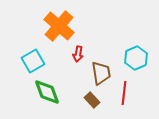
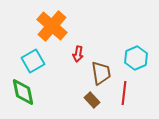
orange cross: moved 7 px left
green diamond: moved 24 px left; rotated 8 degrees clockwise
